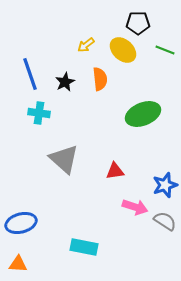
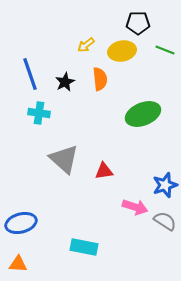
yellow ellipse: moved 1 px left, 1 px down; rotated 52 degrees counterclockwise
red triangle: moved 11 px left
